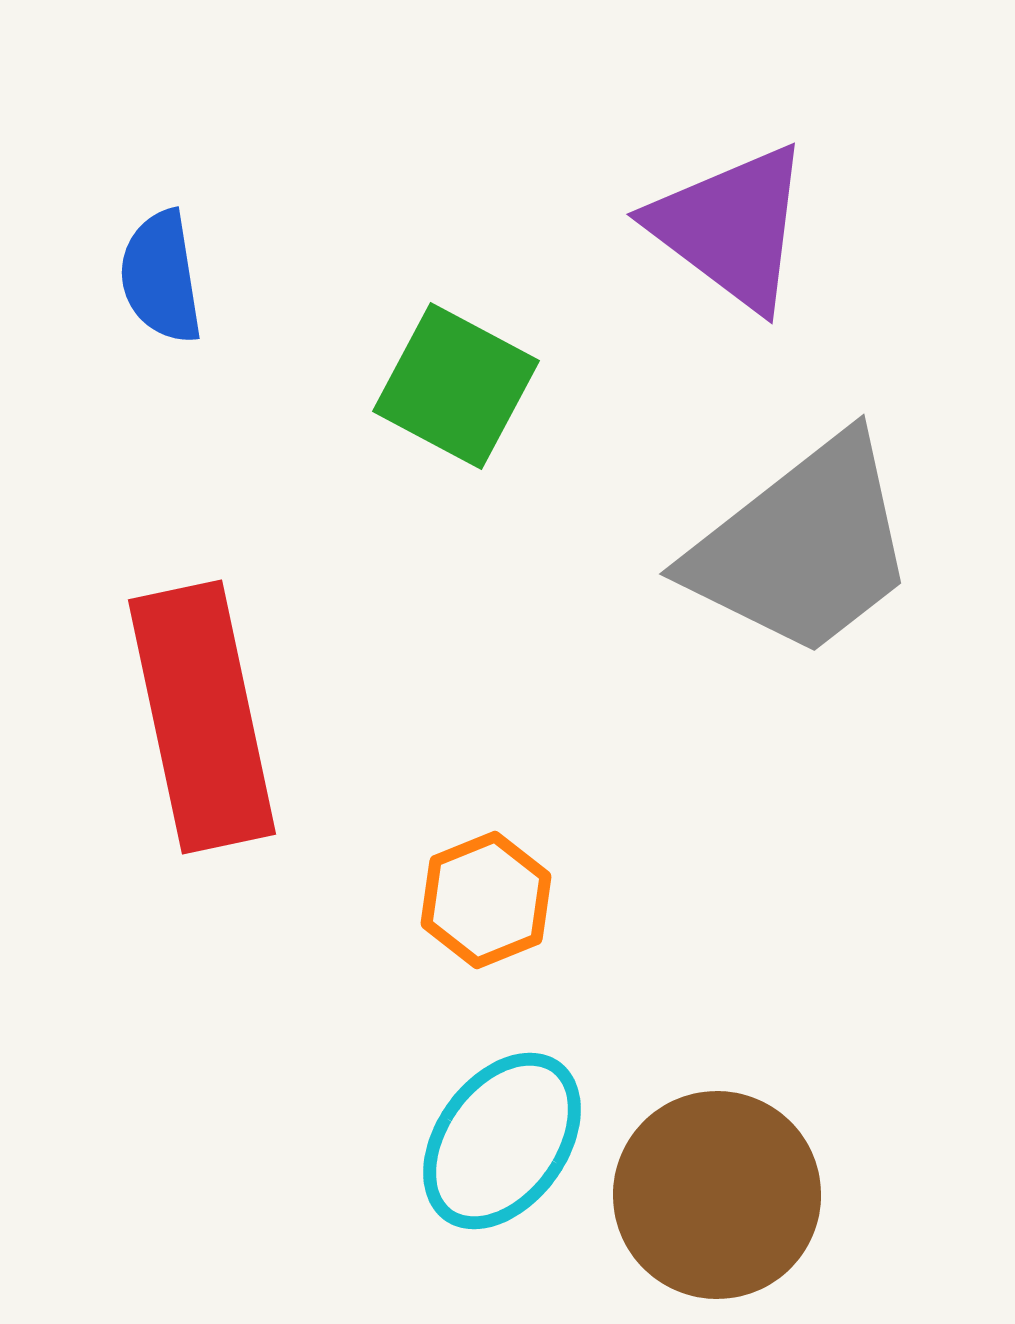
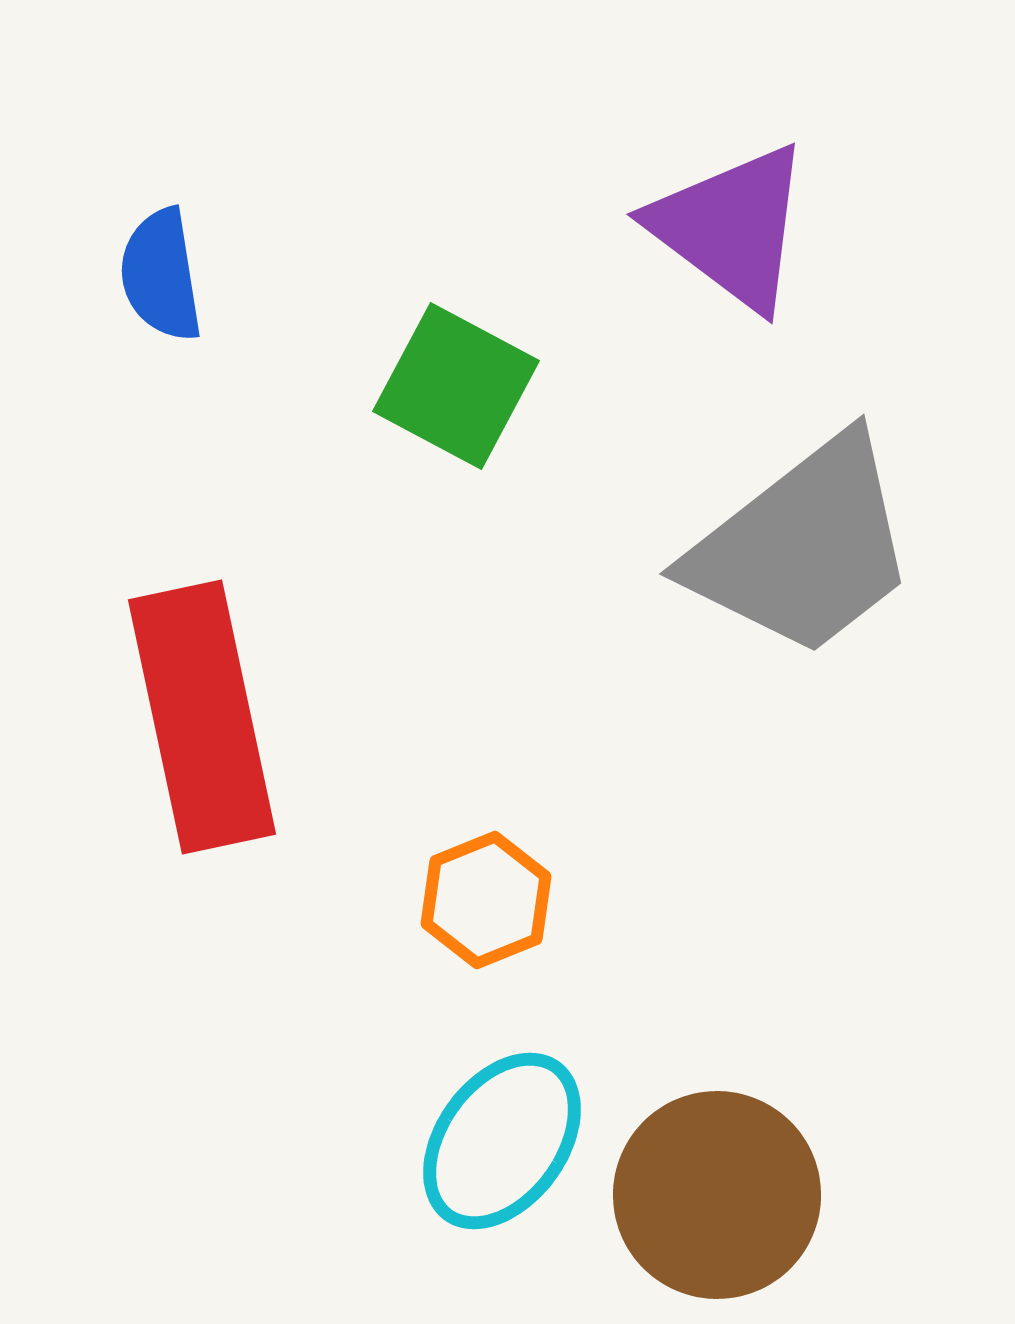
blue semicircle: moved 2 px up
